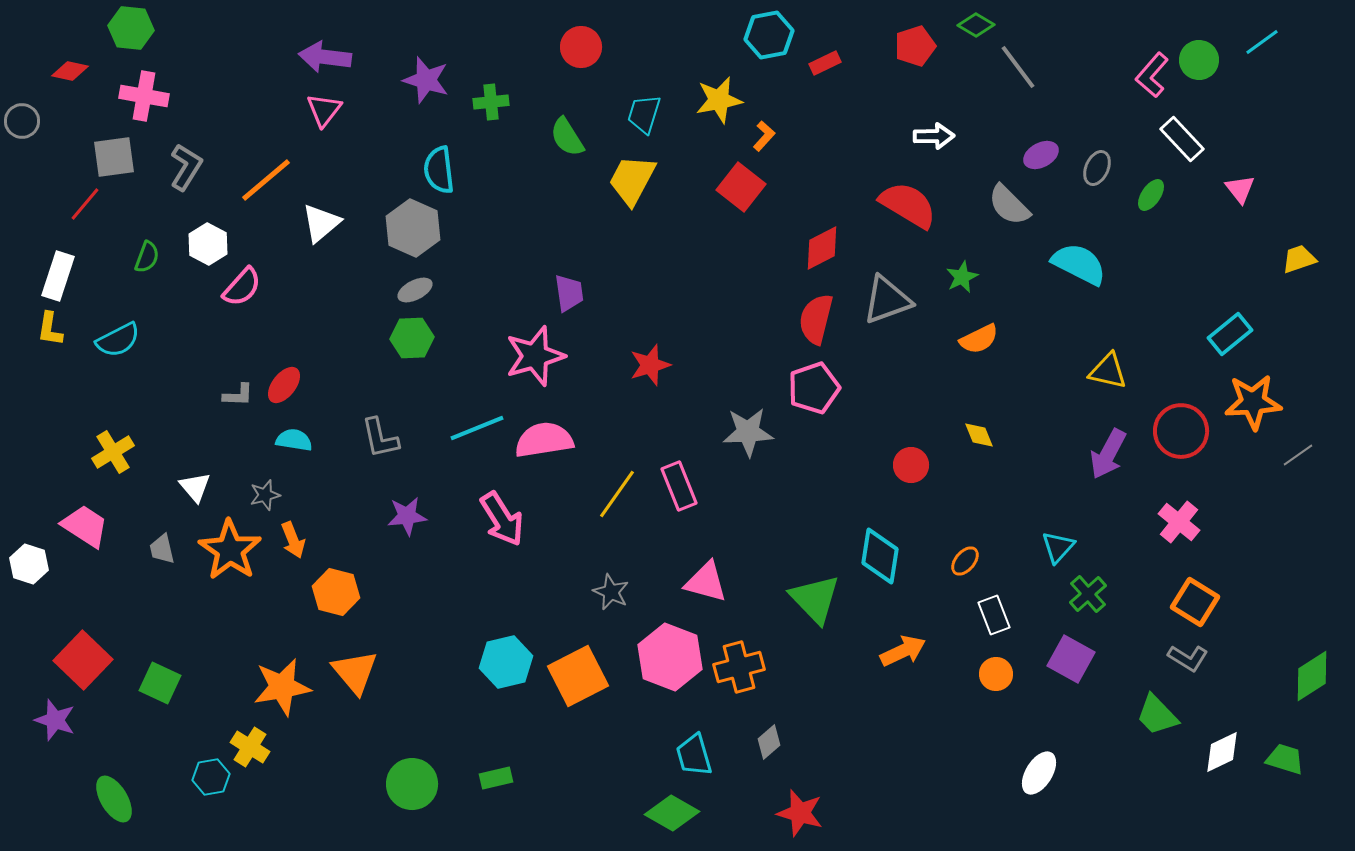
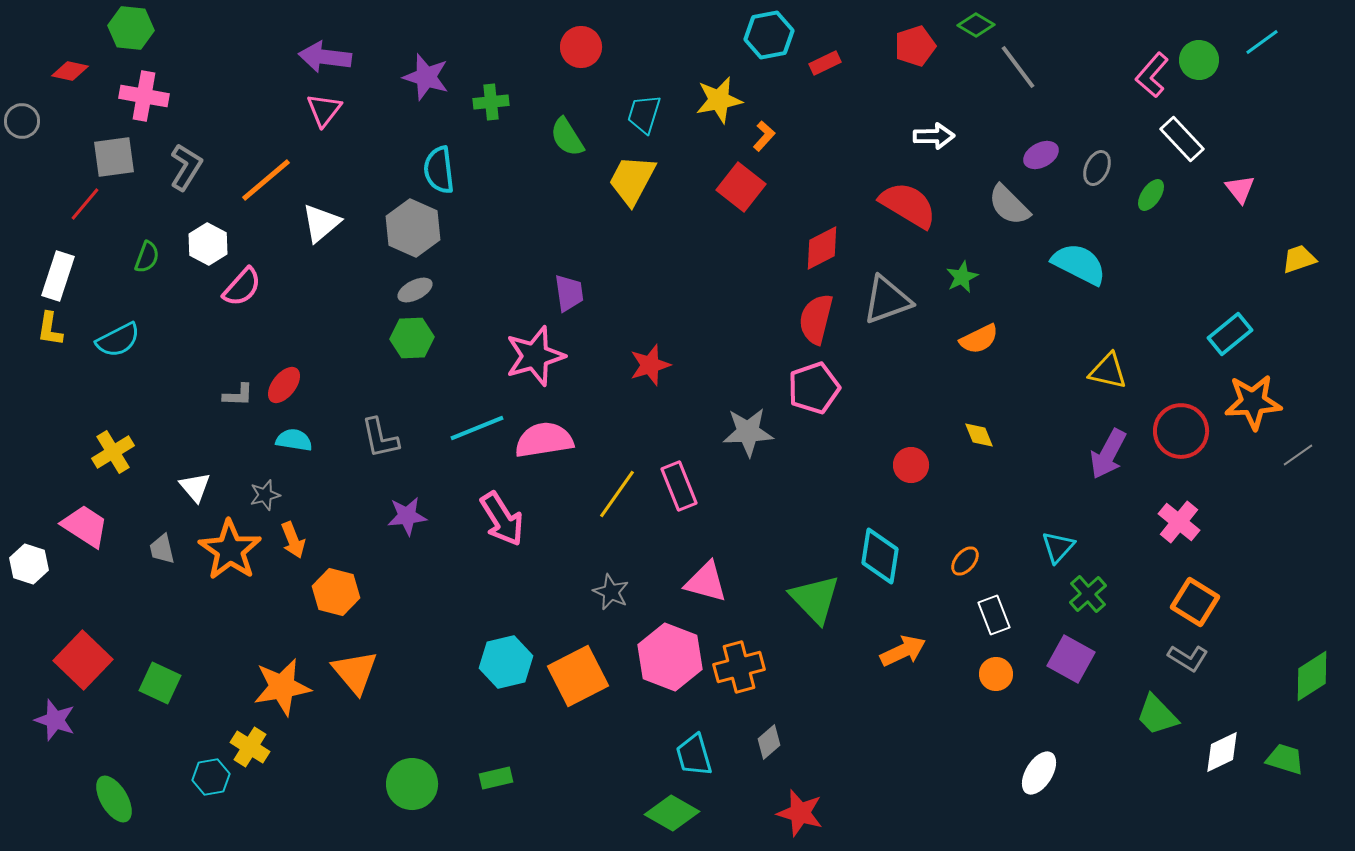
purple star at (426, 80): moved 3 px up
